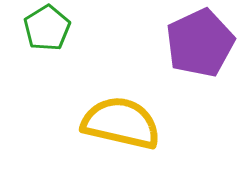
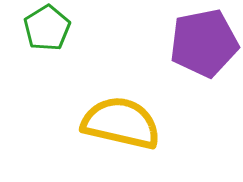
purple pentagon: moved 4 px right; rotated 14 degrees clockwise
